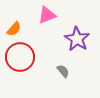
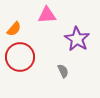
pink triangle: rotated 18 degrees clockwise
gray semicircle: rotated 16 degrees clockwise
